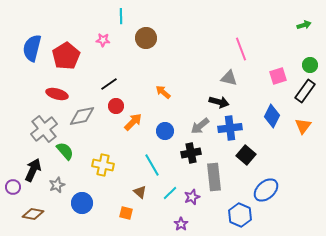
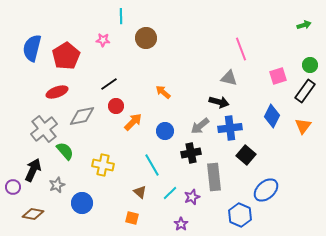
red ellipse at (57, 94): moved 2 px up; rotated 35 degrees counterclockwise
orange square at (126, 213): moved 6 px right, 5 px down
